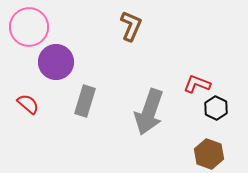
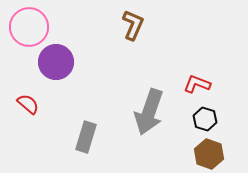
brown L-shape: moved 2 px right, 1 px up
gray rectangle: moved 1 px right, 36 px down
black hexagon: moved 11 px left, 11 px down; rotated 10 degrees counterclockwise
